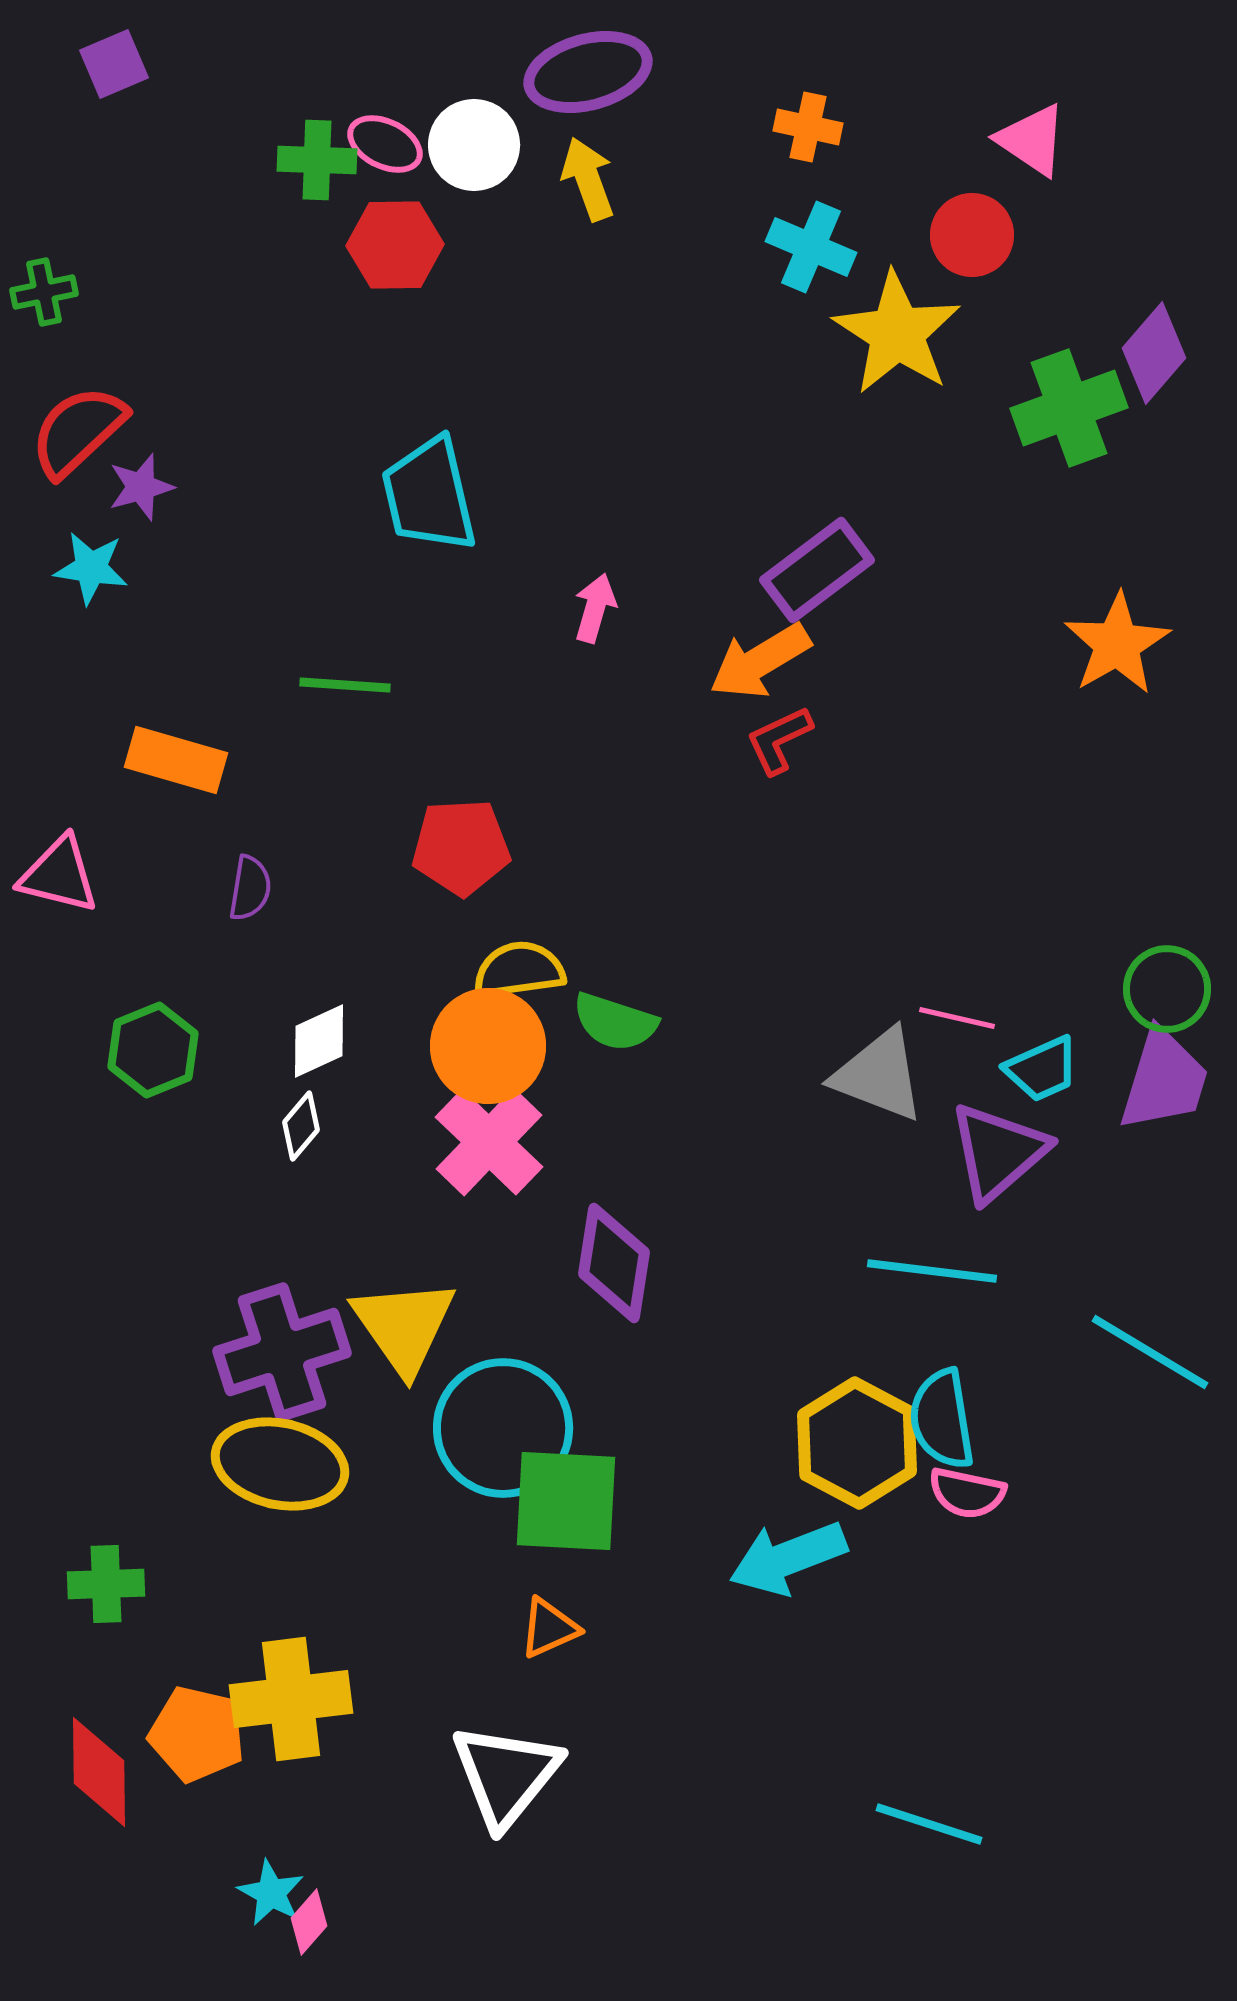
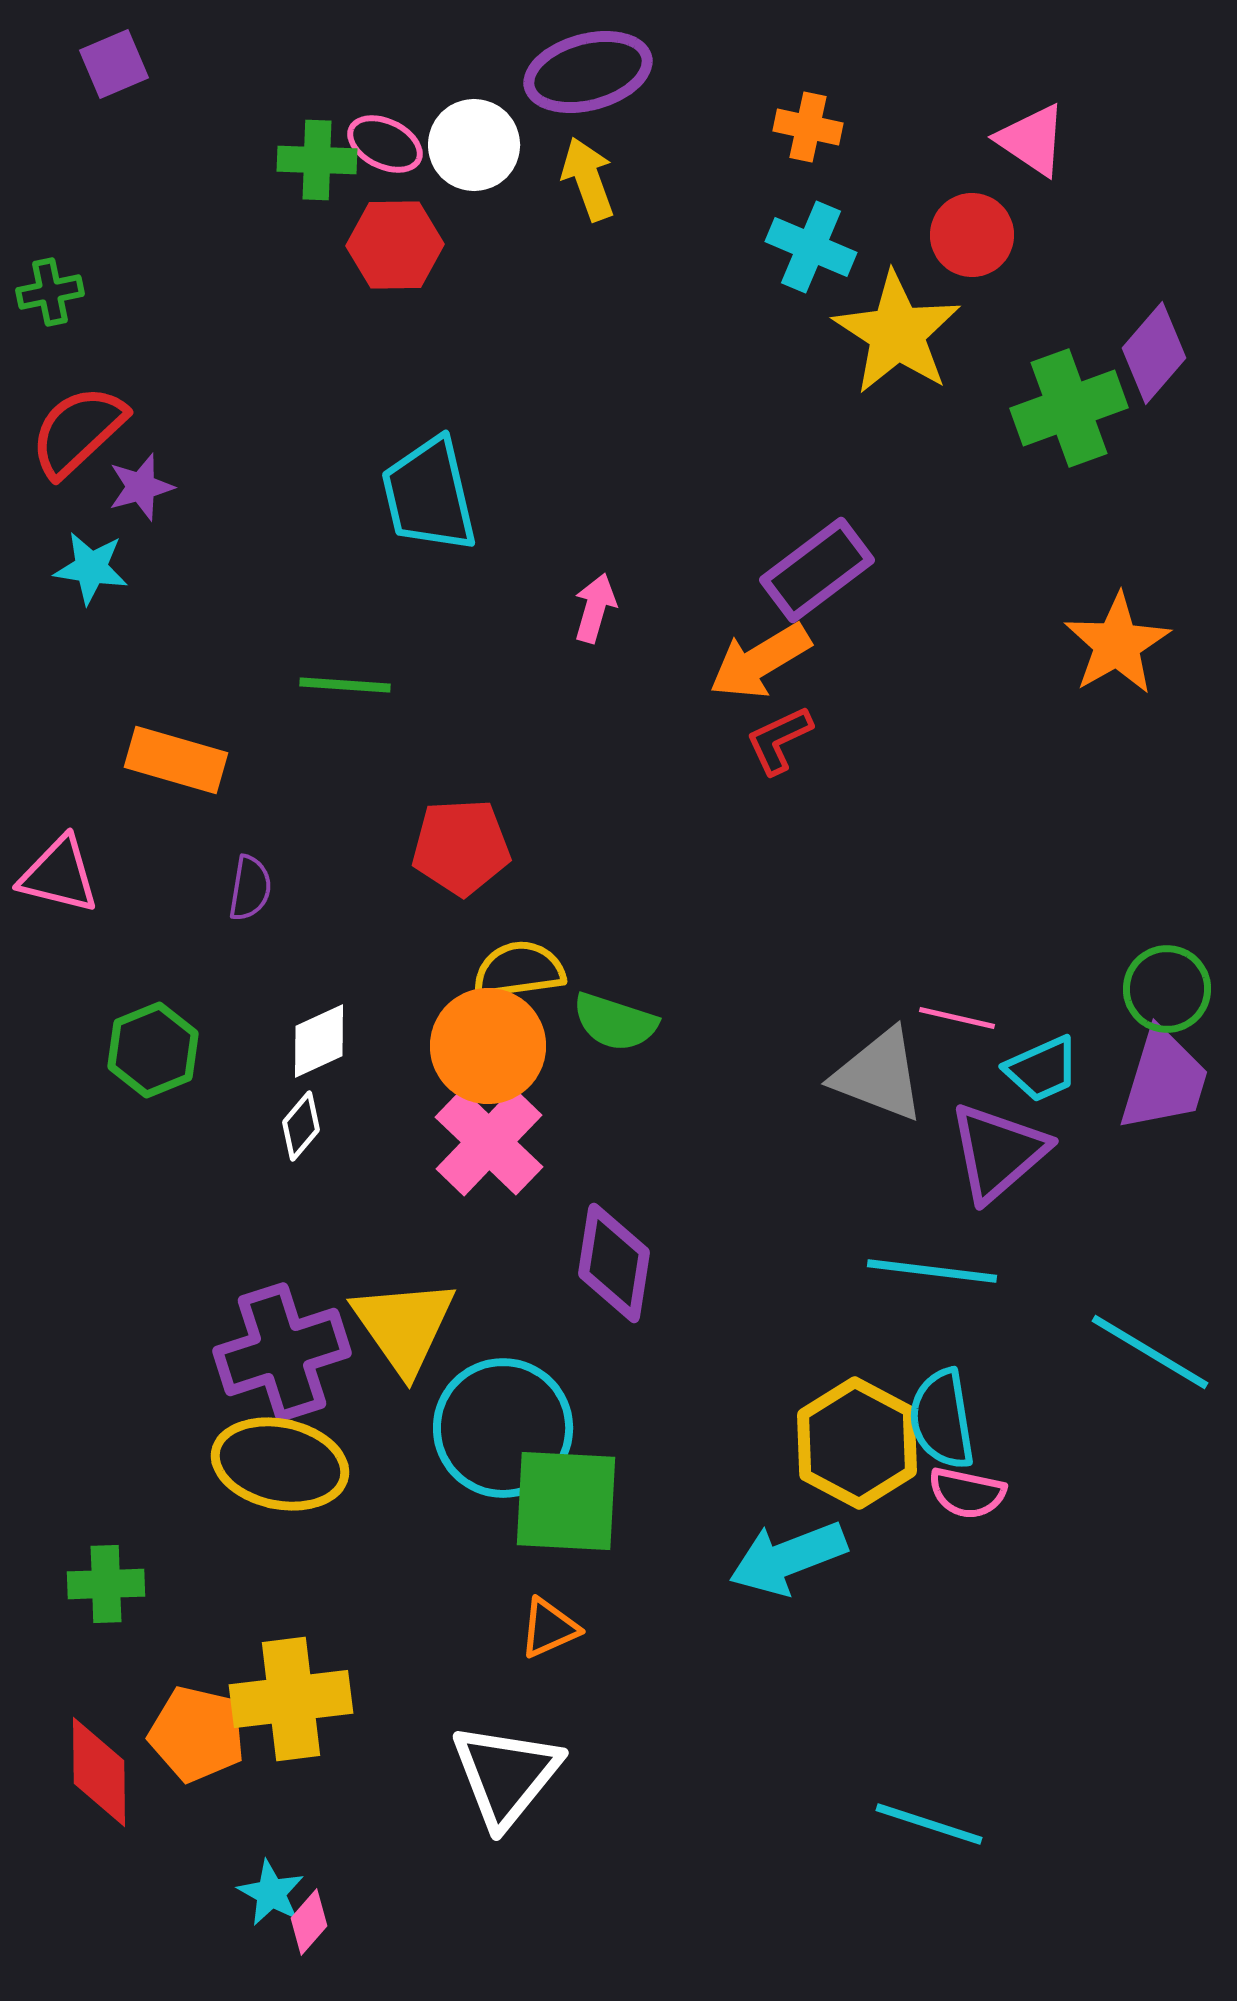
green cross at (44, 292): moved 6 px right
